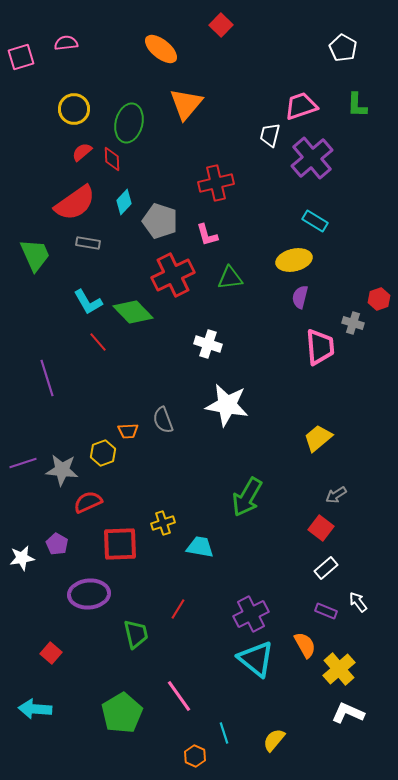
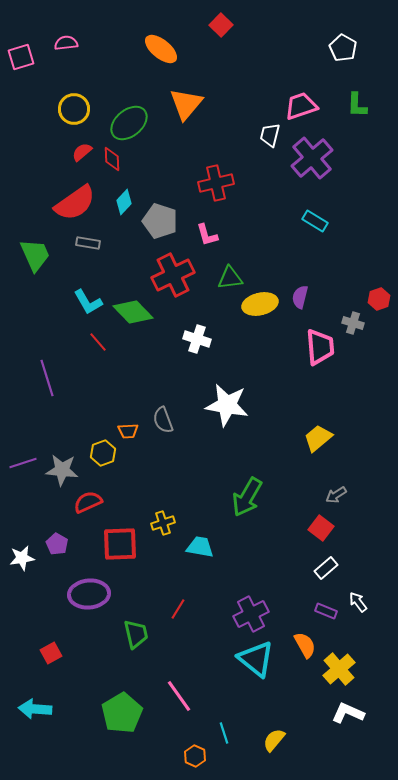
green ellipse at (129, 123): rotated 36 degrees clockwise
yellow ellipse at (294, 260): moved 34 px left, 44 px down
white cross at (208, 344): moved 11 px left, 5 px up
red square at (51, 653): rotated 20 degrees clockwise
